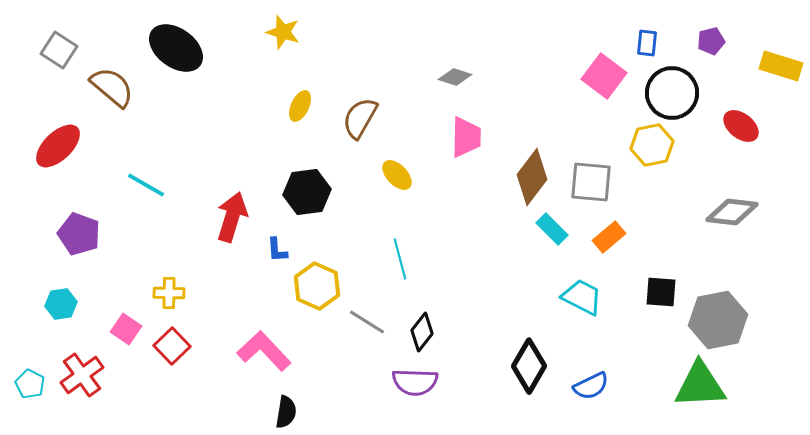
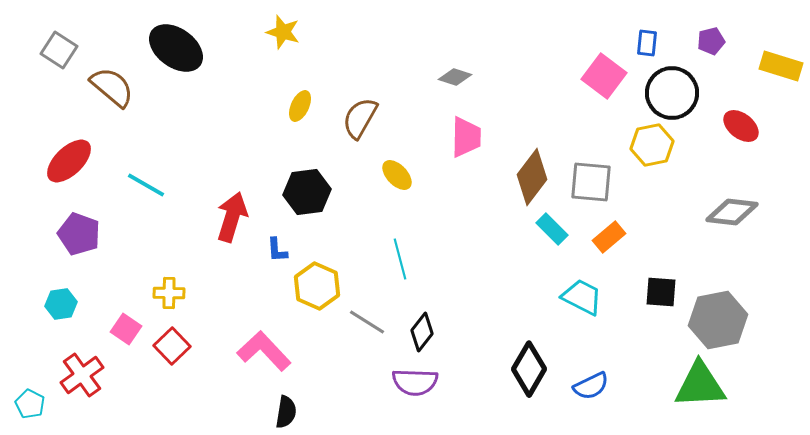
red ellipse at (58, 146): moved 11 px right, 15 px down
black diamond at (529, 366): moved 3 px down
cyan pentagon at (30, 384): moved 20 px down
